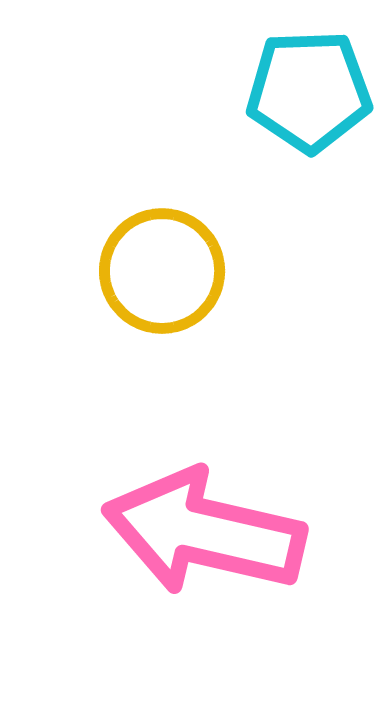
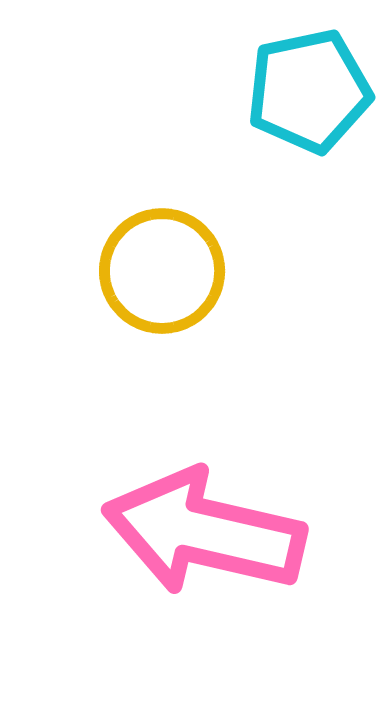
cyan pentagon: rotated 10 degrees counterclockwise
